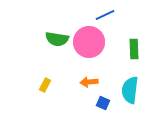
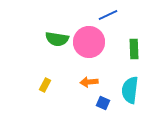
blue line: moved 3 px right
